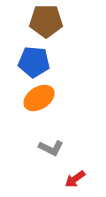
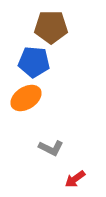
brown pentagon: moved 5 px right, 6 px down
orange ellipse: moved 13 px left
